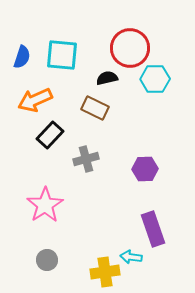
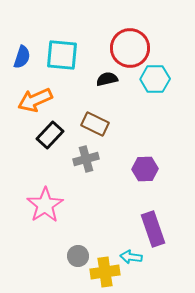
black semicircle: moved 1 px down
brown rectangle: moved 16 px down
gray circle: moved 31 px right, 4 px up
